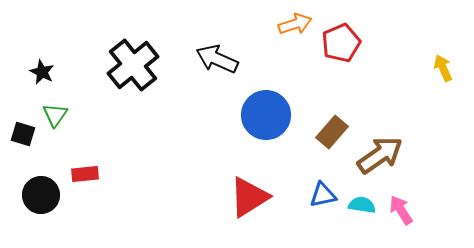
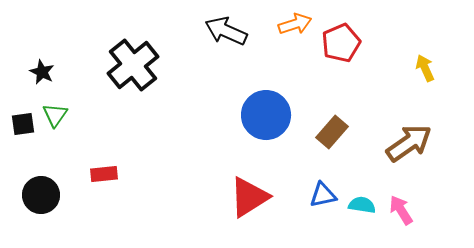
black arrow: moved 9 px right, 28 px up
yellow arrow: moved 18 px left
black square: moved 10 px up; rotated 25 degrees counterclockwise
brown arrow: moved 29 px right, 12 px up
red rectangle: moved 19 px right
